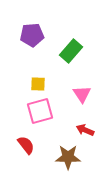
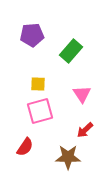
red arrow: rotated 66 degrees counterclockwise
red semicircle: moved 1 px left, 2 px down; rotated 72 degrees clockwise
